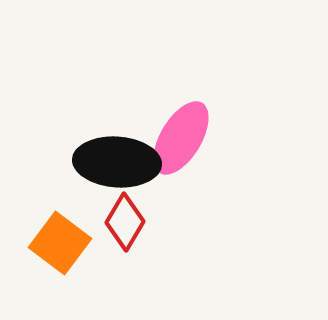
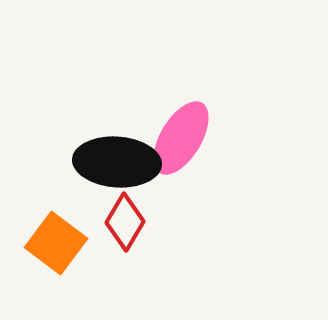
orange square: moved 4 px left
